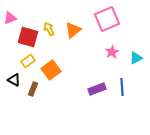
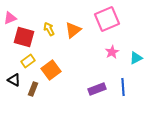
red square: moved 4 px left
blue line: moved 1 px right
